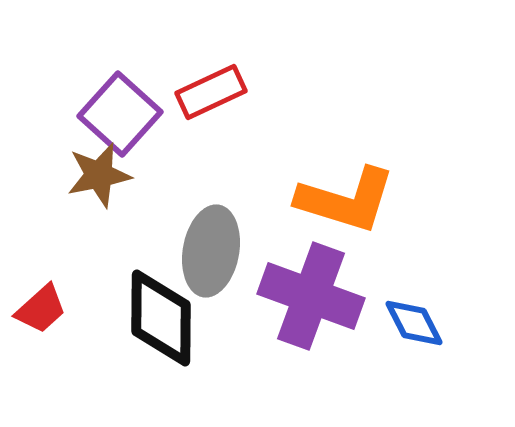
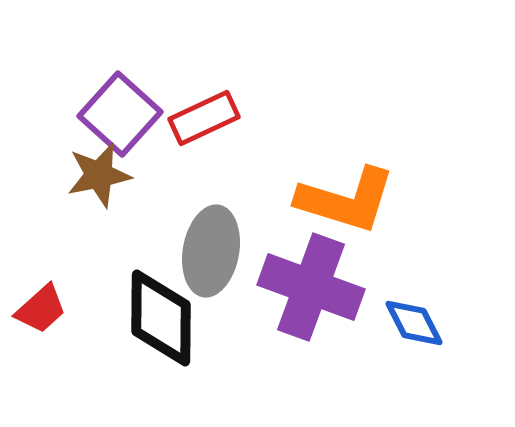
red rectangle: moved 7 px left, 26 px down
purple cross: moved 9 px up
